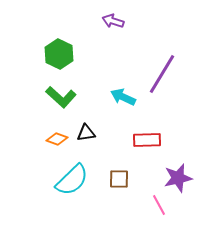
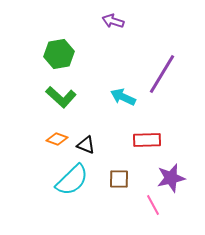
green hexagon: rotated 24 degrees clockwise
black triangle: moved 12 px down; rotated 30 degrees clockwise
purple star: moved 7 px left
pink line: moved 6 px left
